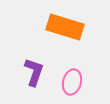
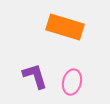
purple L-shape: moved 1 px right, 4 px down; rotated 36 degrees counterclockwise
